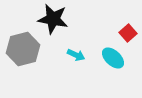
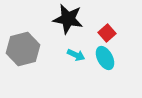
black star: moved 15 px right
red square: moved 21 px left
cyan ellipse: moved 8 px left; rotated 20 degrees clockwise
